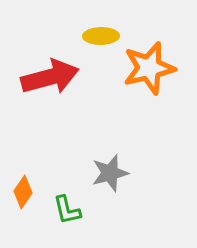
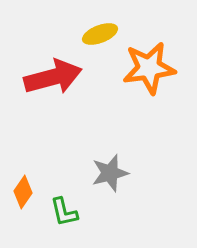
yellow ellipse: moved 1 px left, 2 px up; rotated 20 degrees counterclockwise
orange star: rotated 6 degrees clockwise
red arrow: moved 3 px right
green L-shape: moved 3 px left, 2 px down
